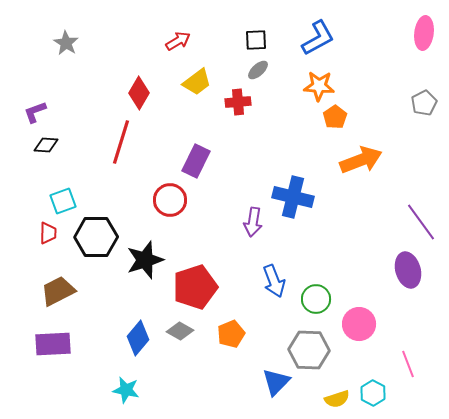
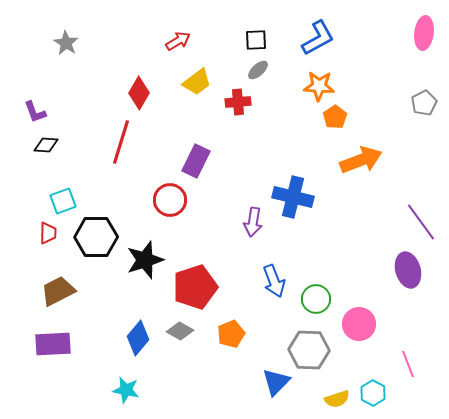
purple L-shape at (35, 112): rotated 90 degrees counterclockwise
